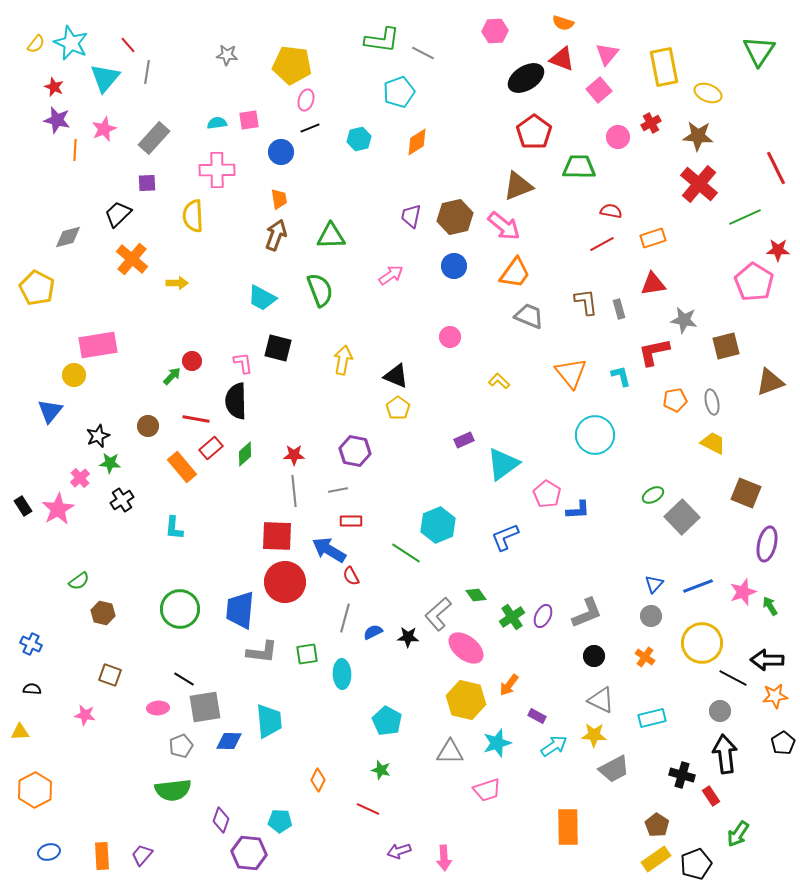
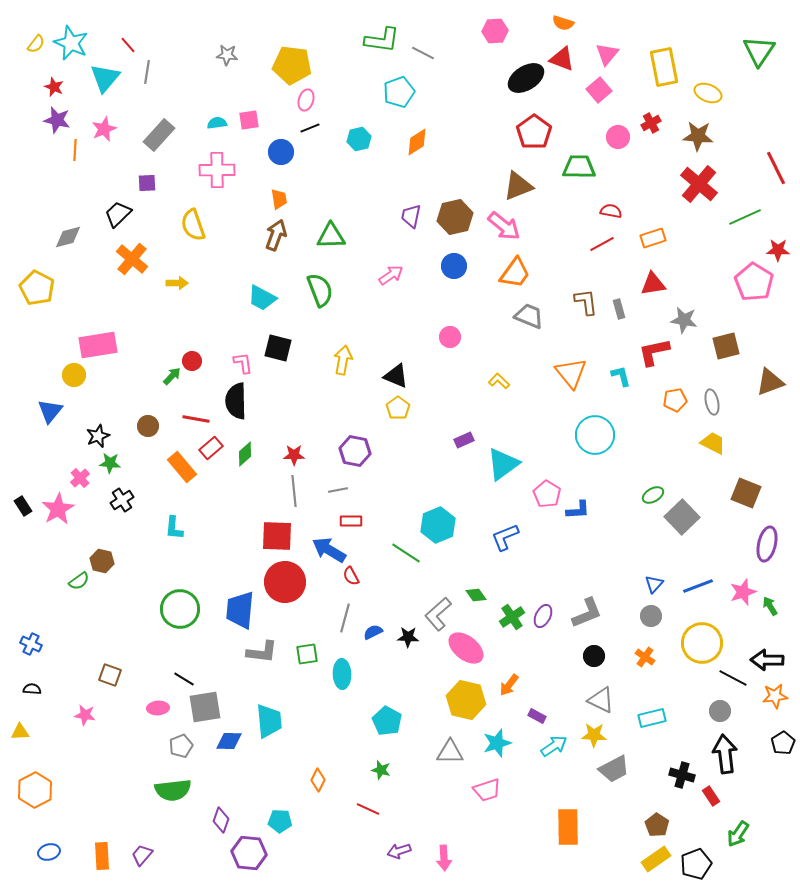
gray rectangle at (154, 138): moved 5 px right, 3 px up
yellow semicircle at (193, 216): moved 9 px down; rotated 16 degrees counterclockwise
brown hexagon at (103, 613): moved 1 px left, 52 px up
